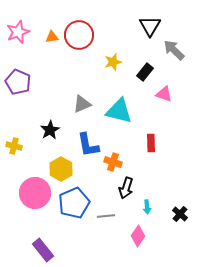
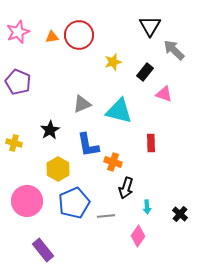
yellow cross: moved 3 px up
yellow hexagon: moved 3 px left
pink circle: moved 8 px left, 8 px down
